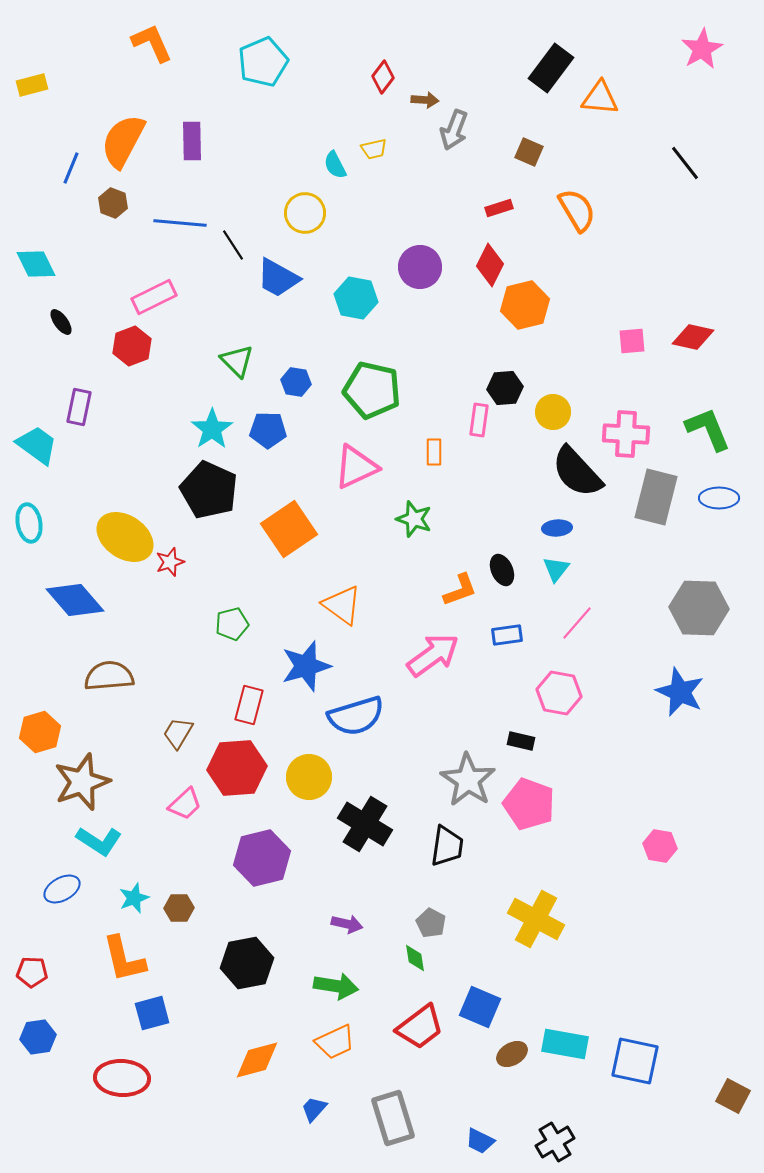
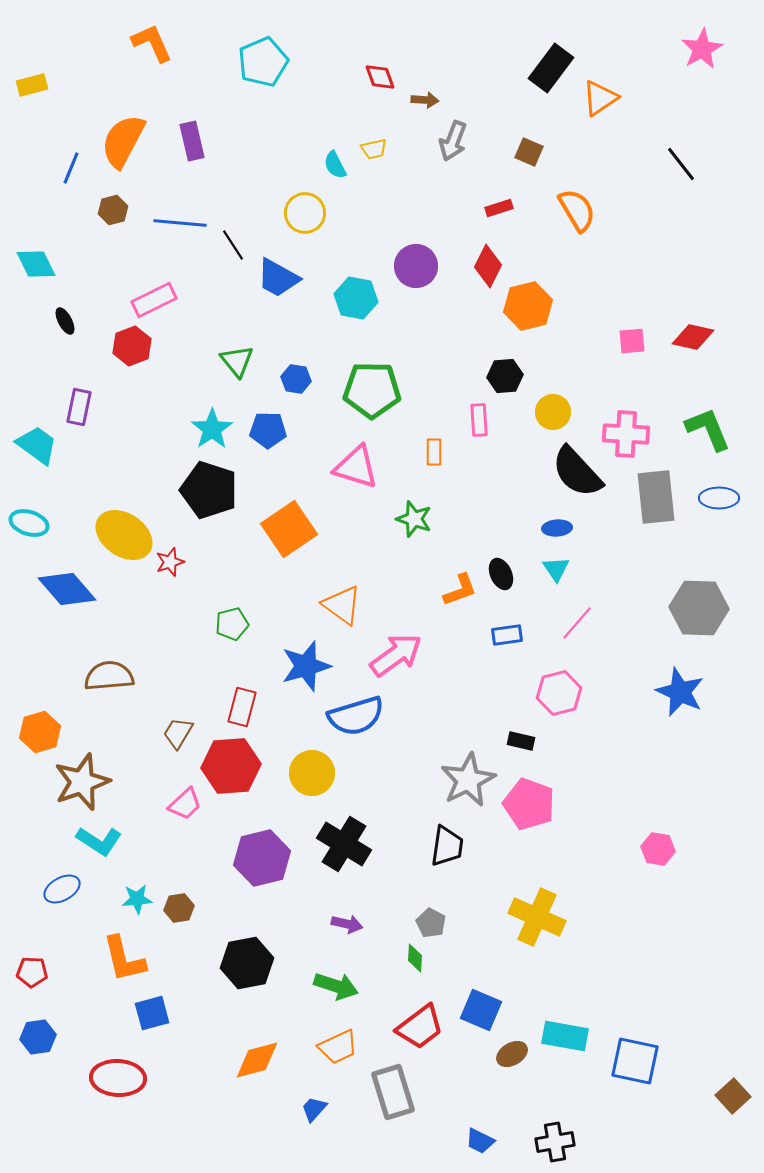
red diamond at (383, 77): moved 3 px left; rotated 56 degrees counterclockwise
orange triangle at (600, 98): rotated 39 degrees counterclockwise
gray arrow at (454, 130): moved 1 px left, 11 px down
purple rectangle at (192, 141): rotated 12 degrees counterclockwise
black line at (685, 163): moved 4 px left, 1 px down
brown hexagon at (113, 203): moved 7 px down; rotated 24 degrees clockwise
red diamond at (490, 265): moved 2 px left, 1 px down
purple circle at (420, 267): moved 4 px left, 1 px up
pink rectangle at (154, 297): moved 3 px down
orange hexagon at (525, 305): moved 3 px right, 1 px down
black ellipse at (61, 322): moved 4 px right, 1 px up; rotated 8 degrees clockwise
green triangle at (237, 361): rotated 6 degrees clockwise
blue hexagon at (296, 382): moved 3 px up
black hexagon at (505, 388): moved 12 px up
green pentagon at (372, 390): rotated 12 degrees counterclockwise
pink rectangle at (479, 420): rotated 12 degrees counterclockwise
pink triangle at (356, 467): rotated 42 degrees clockwise
black pentagon at (209, 490): rotated 6 degrees counterclockwise
gray rectangle at (656, 497): rotated 20 degrees counterclockwise
cyan ellipse at (29, 523): rotated 63 degrees counterclockwise
yellow ellipse at (125, 537): moved 1 px left, 2 px up
cyan triangle at (556, 569): rotated 12 degrees counterclockwise
black ellipse at (502, 570): moved 1 px left, 4 px down
blue diamond at (75, 600): moved 8 px left, 11 px up
pink arrow at (433, 655): moved 37 px left
pink hexagon at (559, 693): rotated 24 degrees counterclockwise
red rectangle at (249, 705): moved 7 px left, 2 px down
red hexagon at (237, 768): moved 6 px left, 2 px up
yellow circle at (309, 777): moved 3 px right, 4 px up
gray star at (468, 780): rotated 12 degrees clockwise
black cross at (365, 824): moved 21 px left, 20 px down
pink hexagon at (660, 846): moved 2 px left, 3 px down
cyan star at (134, 898): moved 3 px right, 1 px down; rotated 16 degrees clockwise
brown hexagon at (179, 908): rotated 8 degrees counterclockwise
yellow cross at (536, 919): moved 1 px right, 2 px up; rotated 4 degrees counterclockwise
green diamond at (415, 958): rotated 12 degrees clockwise
green arrow at (336, 986): rotated 9 degrees clockwise
blue square at (480, 1007): moved 1 px right, 3 px down
orange trapezoid at (335, 1042): moved 3 px right, 5 px down
cyan rectangle at (565, 1044): moved 8 px up
red ellipse at (122, 1078): moved 4 px left
brown square at (733, 1096): rotated 20 degrees clockwise
gray rectangle at (393, 1118): moved 26 px up
black cross at (555, 1142): rotated 21 degrees clockwise
